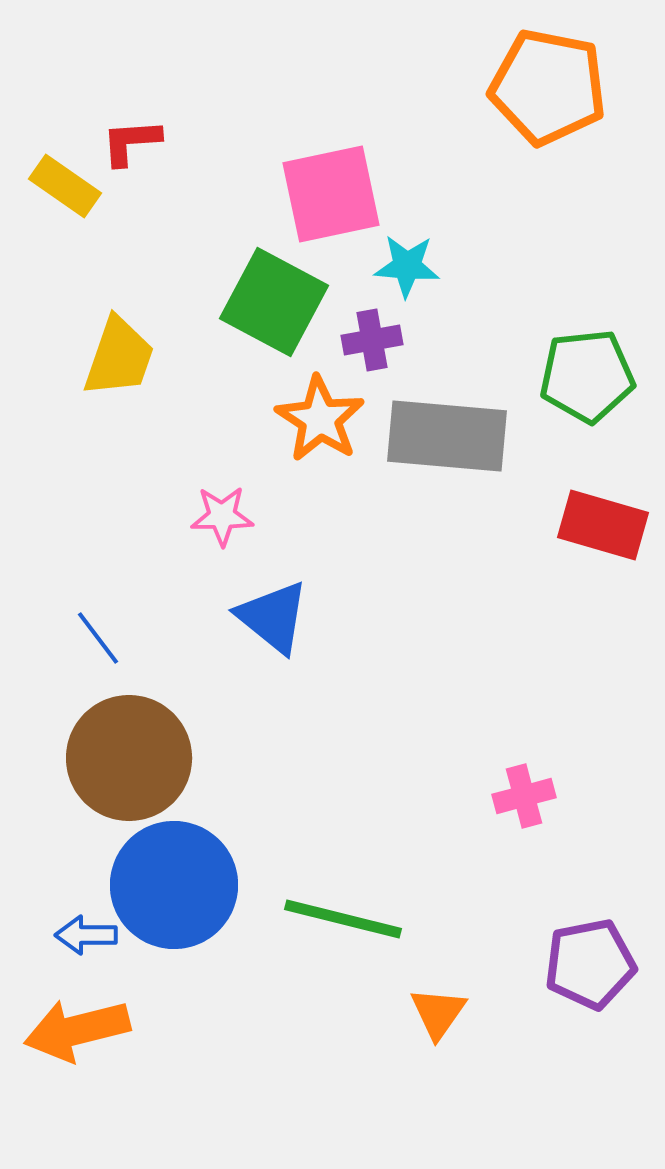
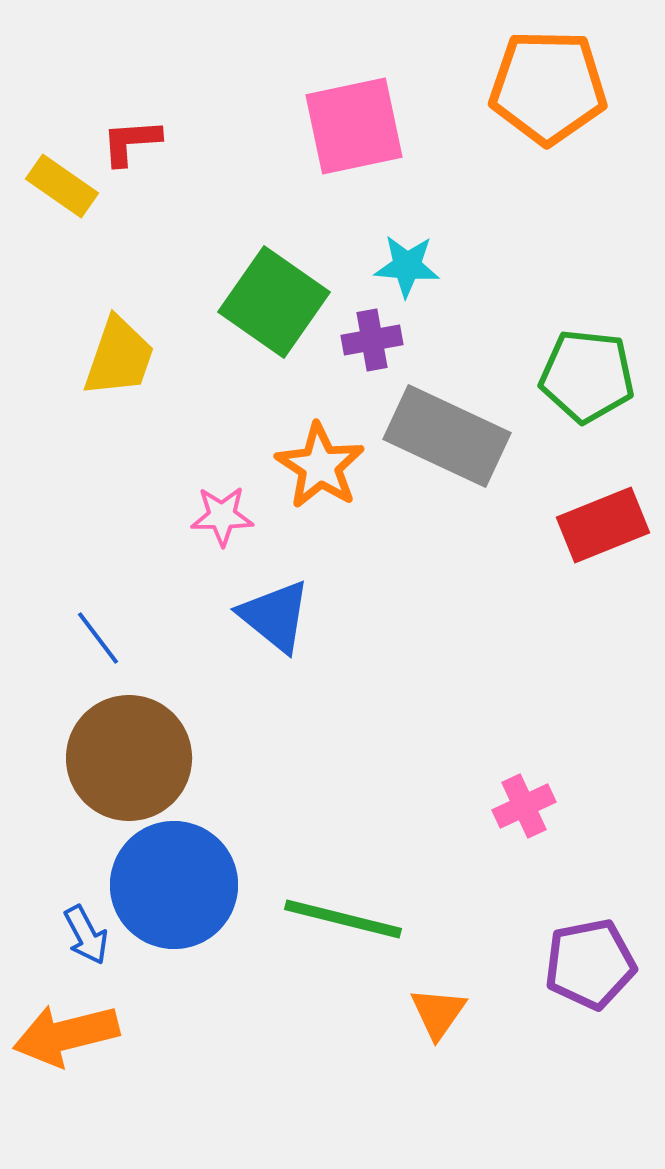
orange pentagon: rotated 10 degrees counterclockwise
yellow rectangle: moved 3 px left
pink square: moved 23 px right, 68 px up
green square: rotated 7 degrees clockwise
green pentagon: rotated 12 degrees clockwise
orange star: moved 47 px down
gray rectangle: rotated 20 degrees clockwise
red rectangle: rotated 38 degrees counterclockwise
blue triangle: moved 2 px right, 1 px up
pink cross: moved 10 px down; rotated 10 degrees counterclockwise
blue arrow: rotated 118 degrees counterclockwise
orange arrow: moved 11 px left, 5 px down
